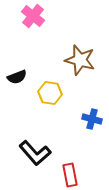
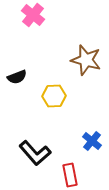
pink cross: moved 1 px up
brown star: moved 6 px right
yellow hexagon: moved 4 px right, 3 px down; rotated 10 degrees counterclockwise
blue cross: moved 22 px down; rotated 24 degrees clockwise
